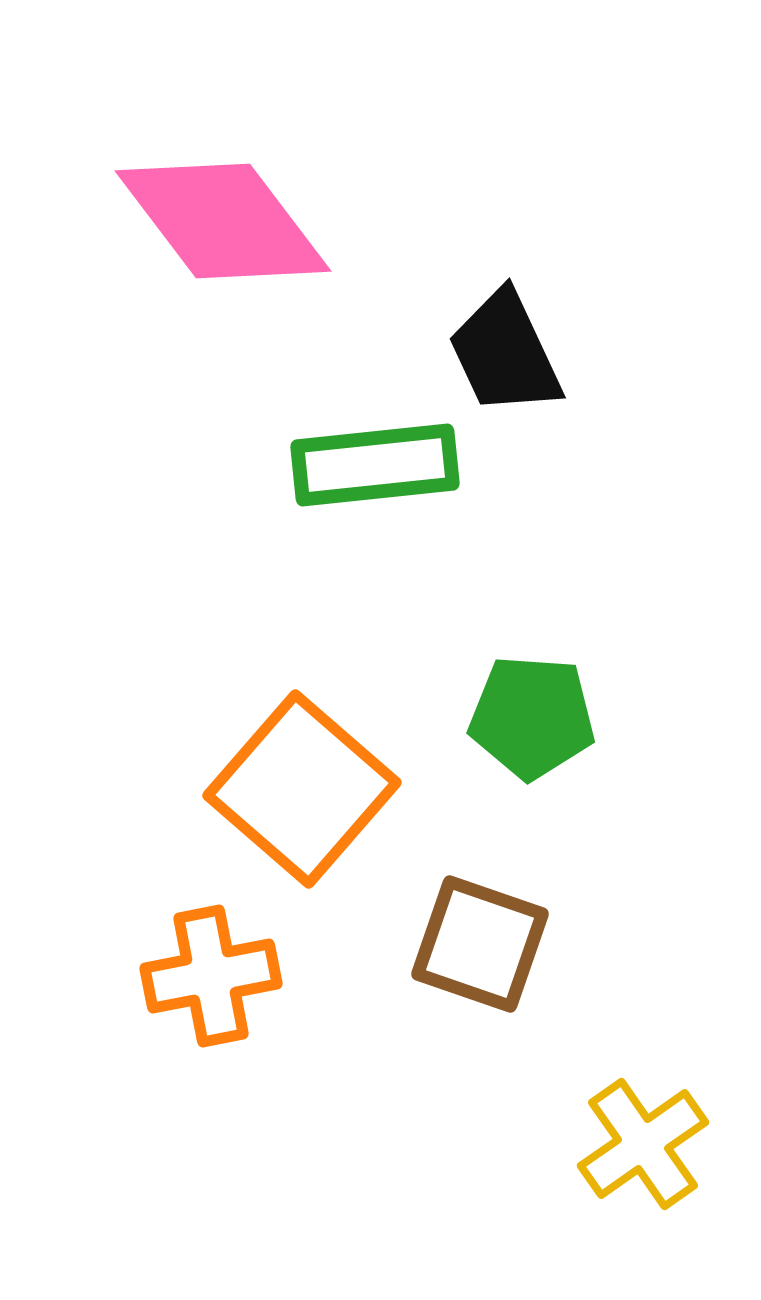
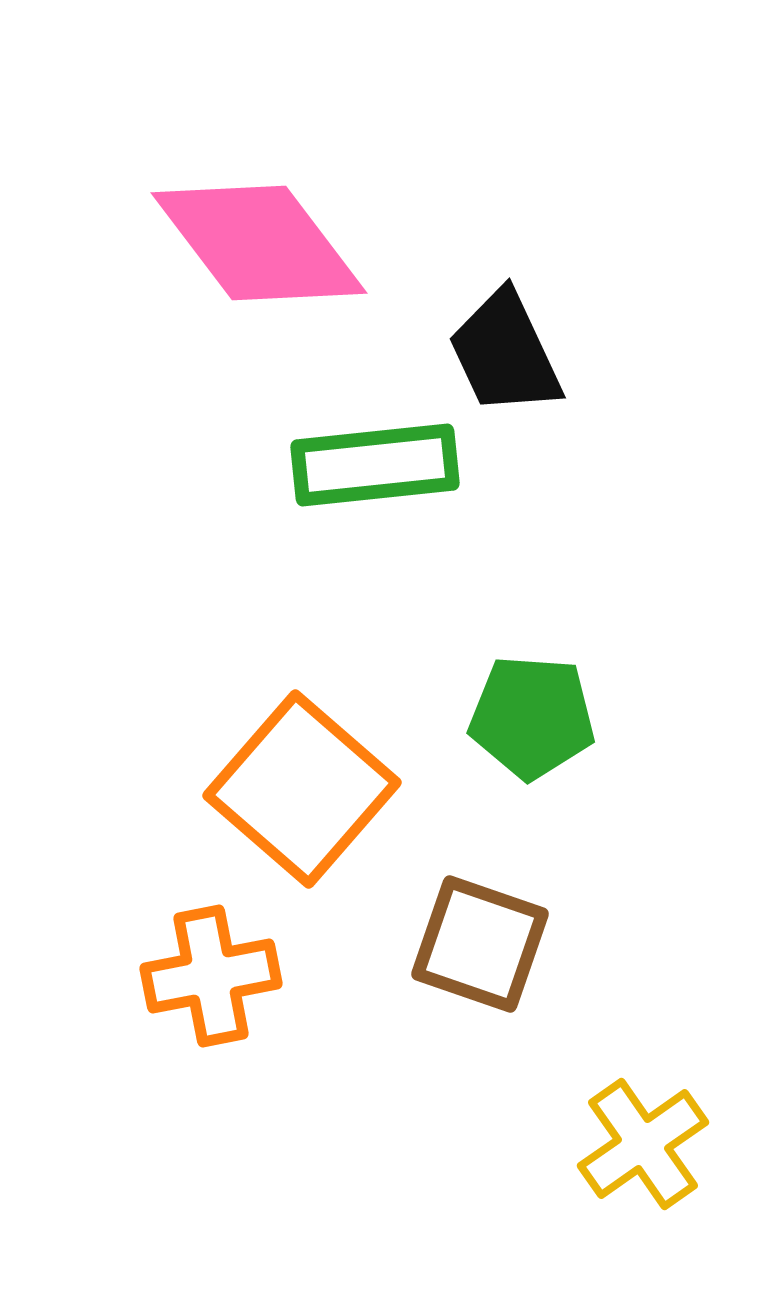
pink diamond: moved 36 px right, 22 px down
